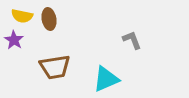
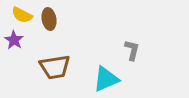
yellow semicircle: moved 1 px up; rotated 15 degrees clockwise
gray L-shape: moved 10 px down; rotated 35 degrees clockwise
